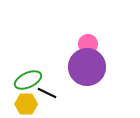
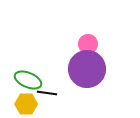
purple circle: moved 2 px down
green ellipse: rotated 48 degrees clockwise
black line: rotated 18 degrees counterclockwise
